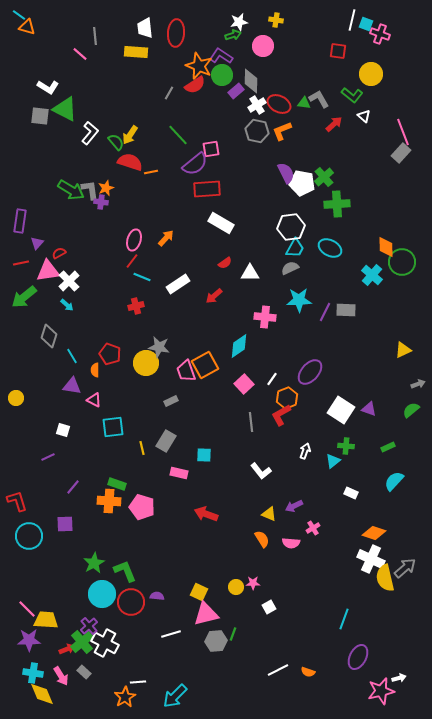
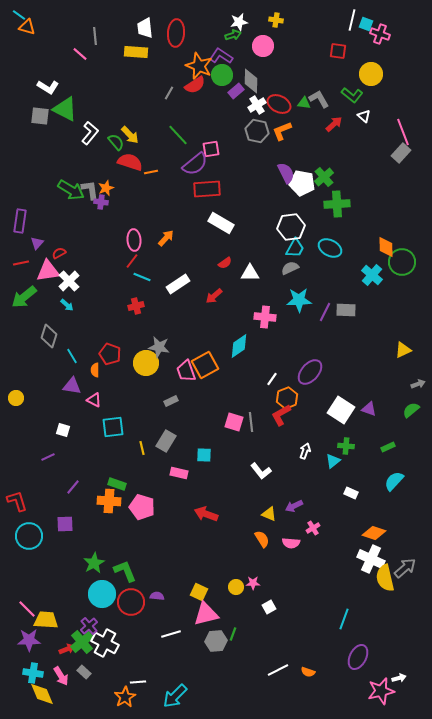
yellow arrow at (130, 135): rotated 78 degrees counterclockwise
pink ellipse at (134, 240): rotated 20 degrees counterclockwise
pink square at (244, 384): moved 10 px left, 38 px down; rotated 30 degrees counterclockwise
